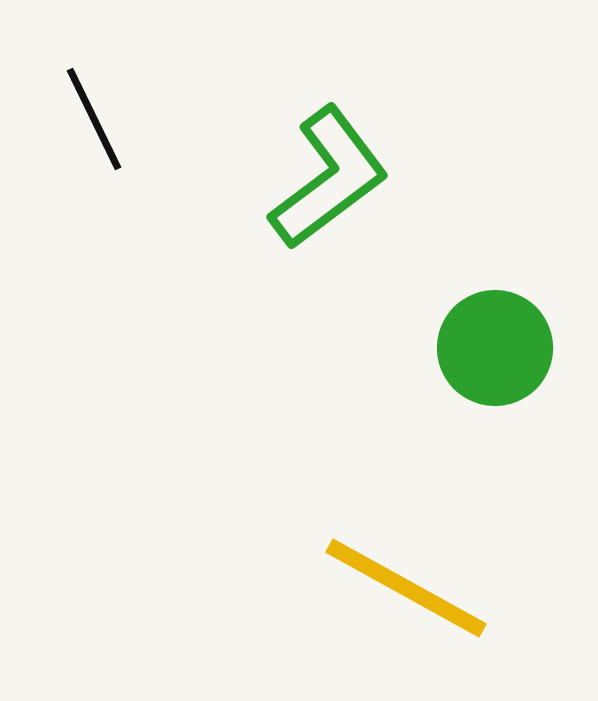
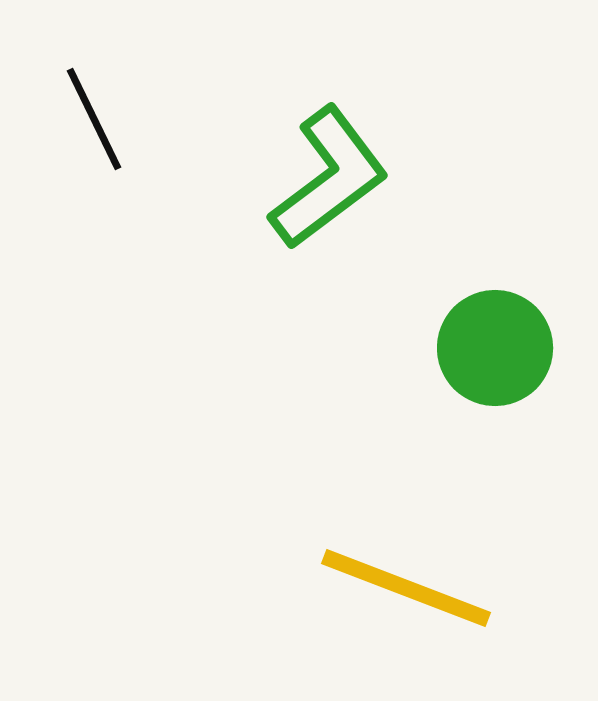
yellow line: rotated 8 degrees counterclockwise
